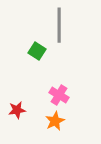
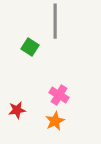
gray line: moved 4 px left, 4 px up
green square: moved 7 px left, 4 px up
